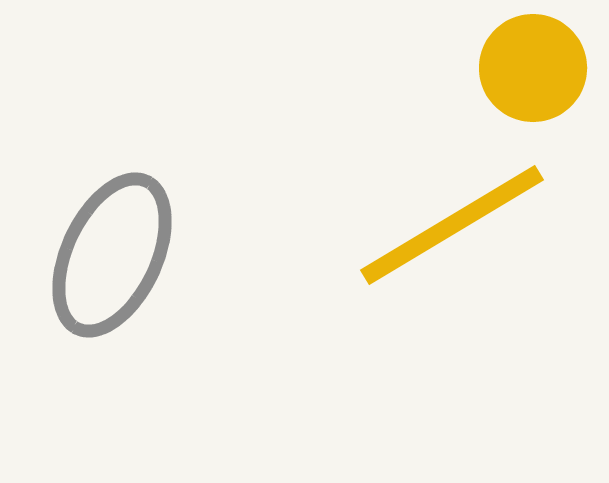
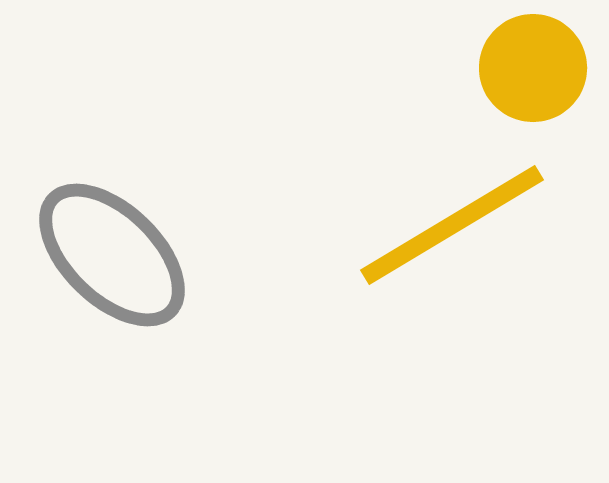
gray ellipse: rotated 71 degrees counterclockwise
